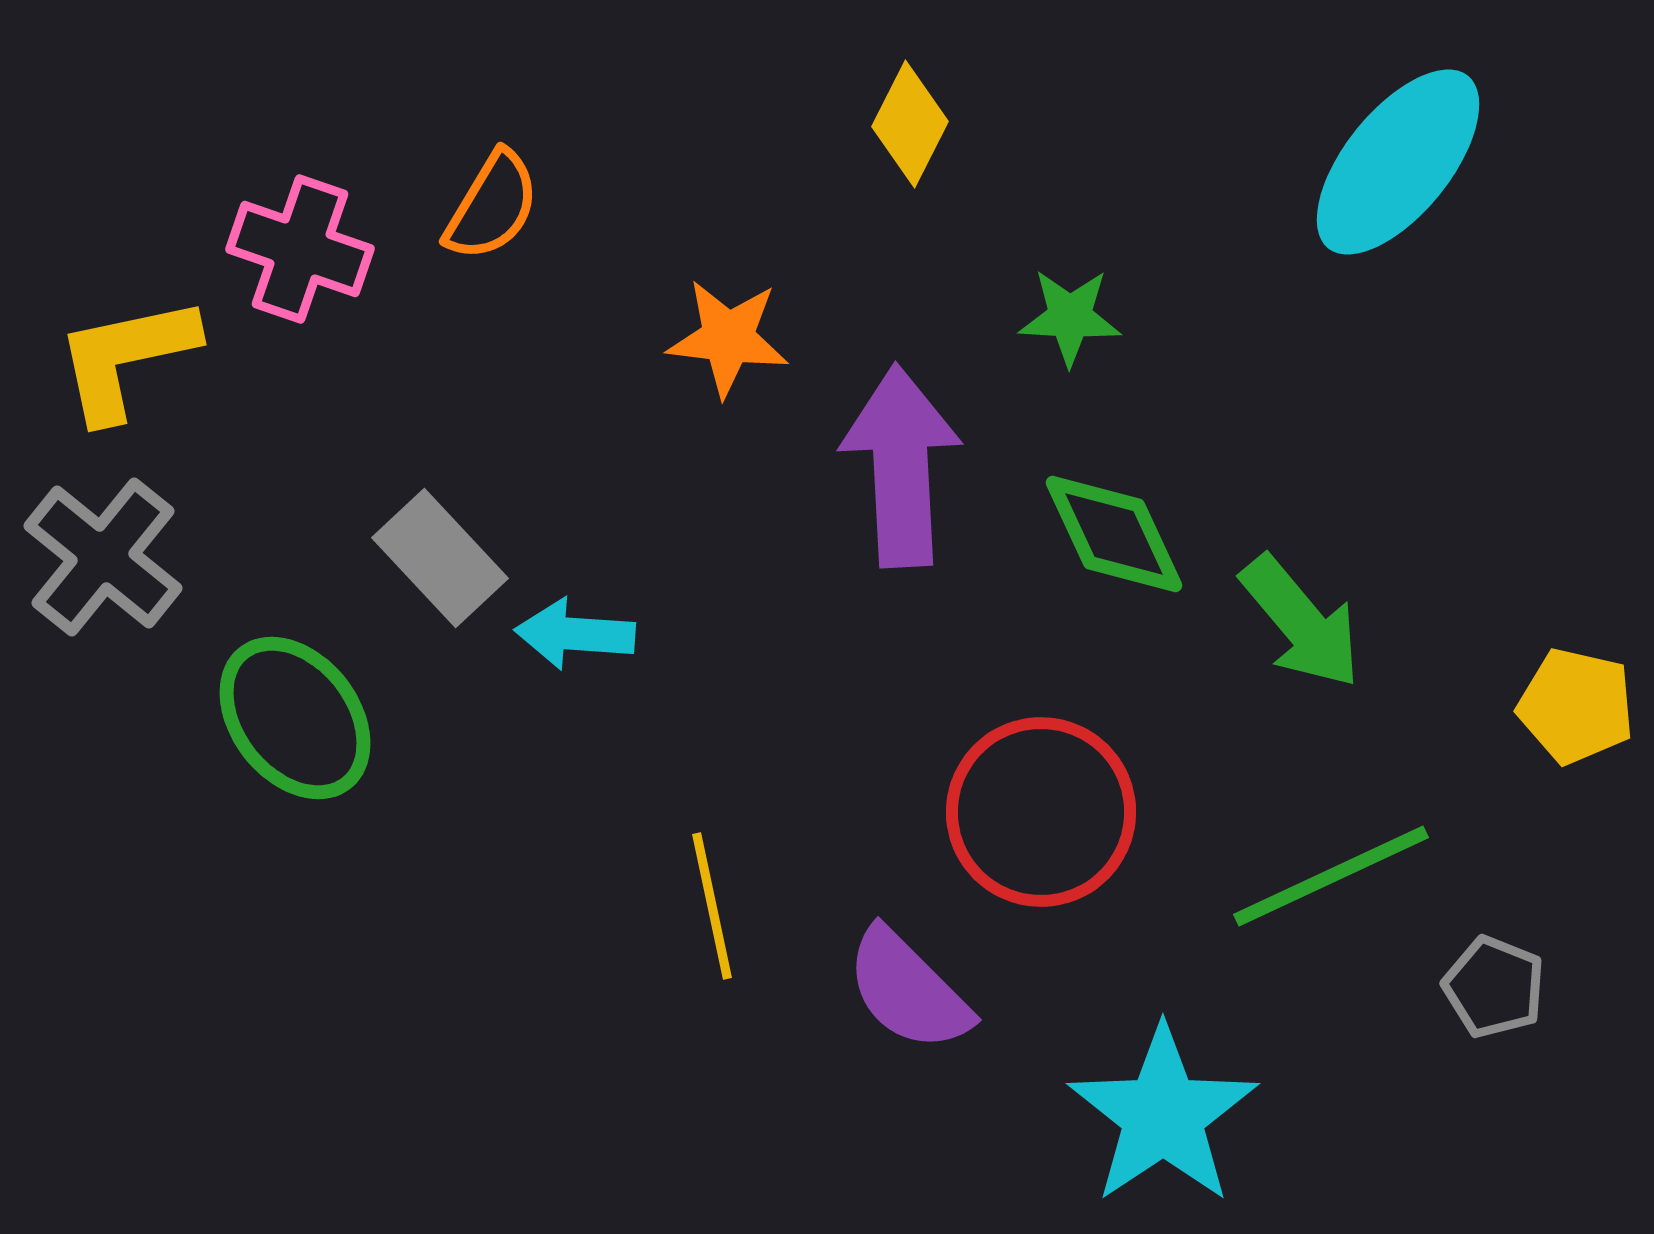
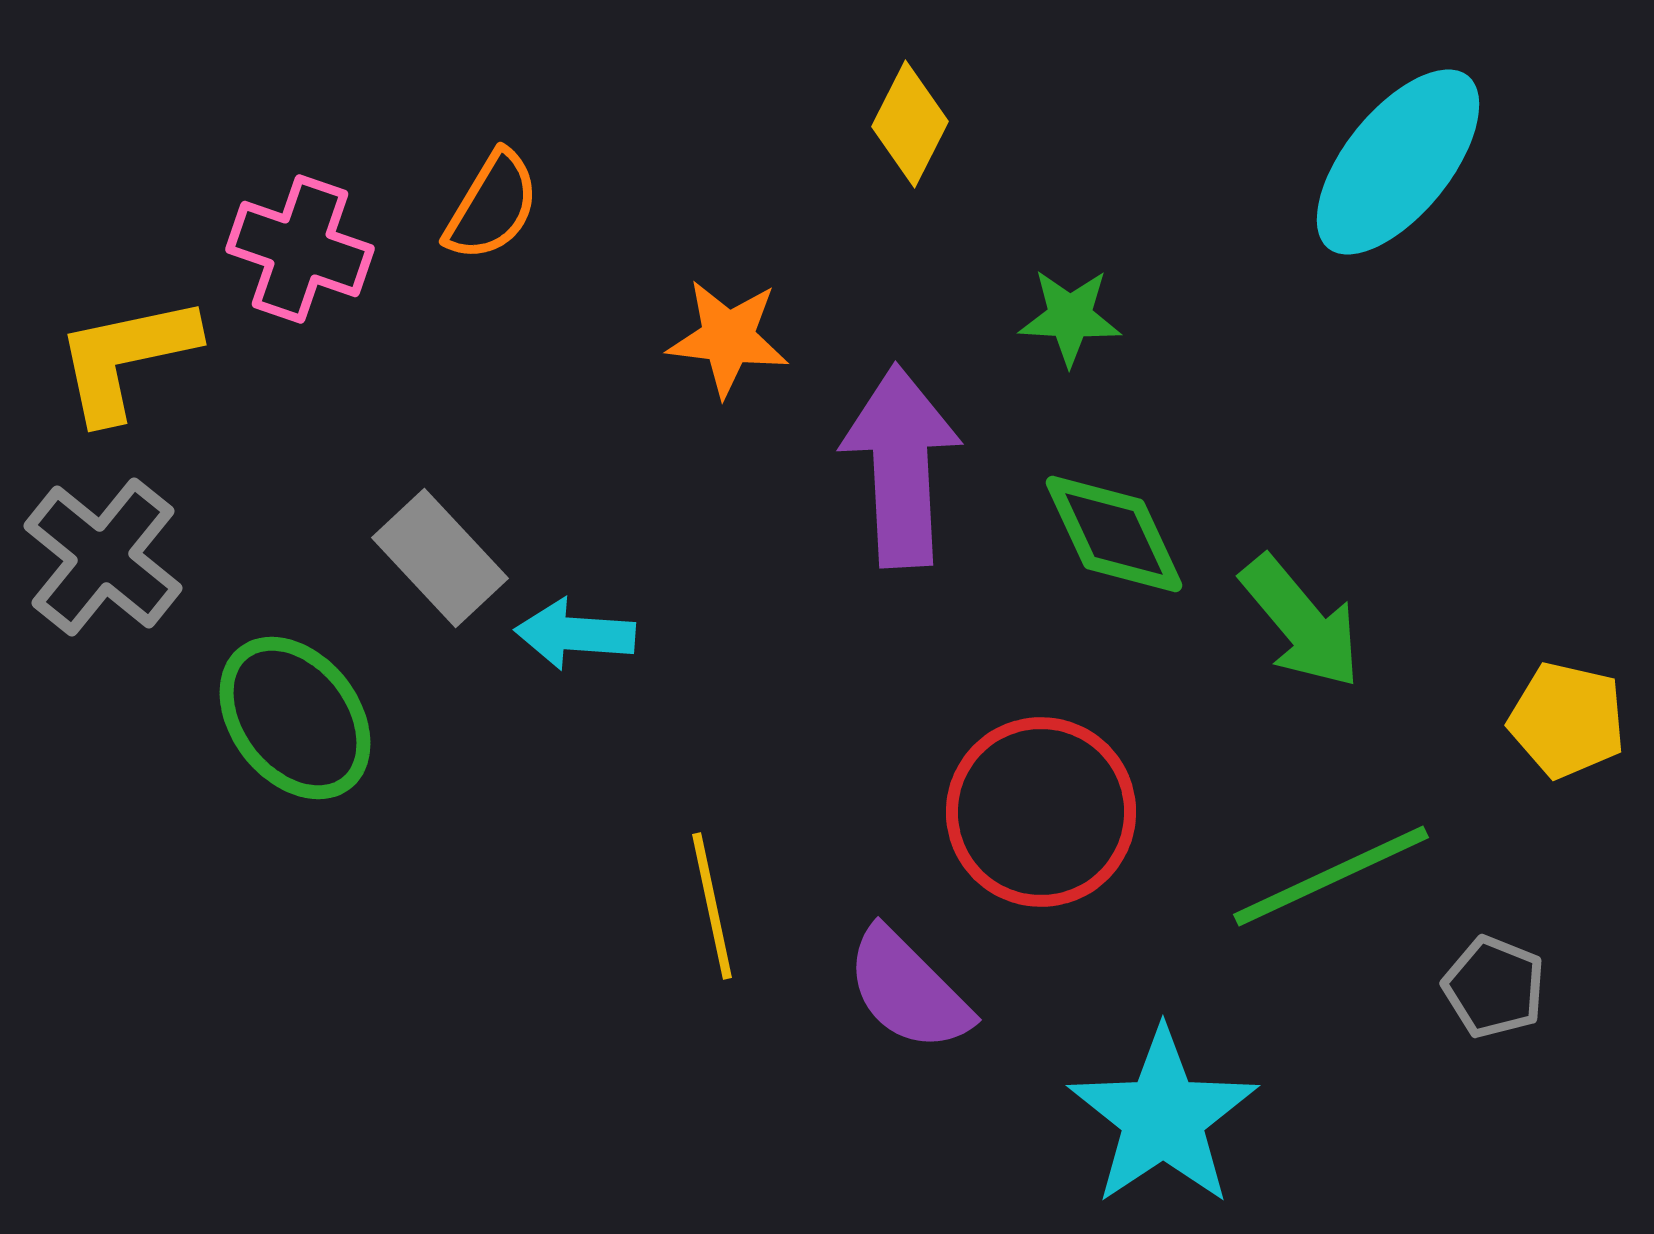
yellow pentagon: moved 9 px left, 14 px down
cyan star: moved 2 px down
